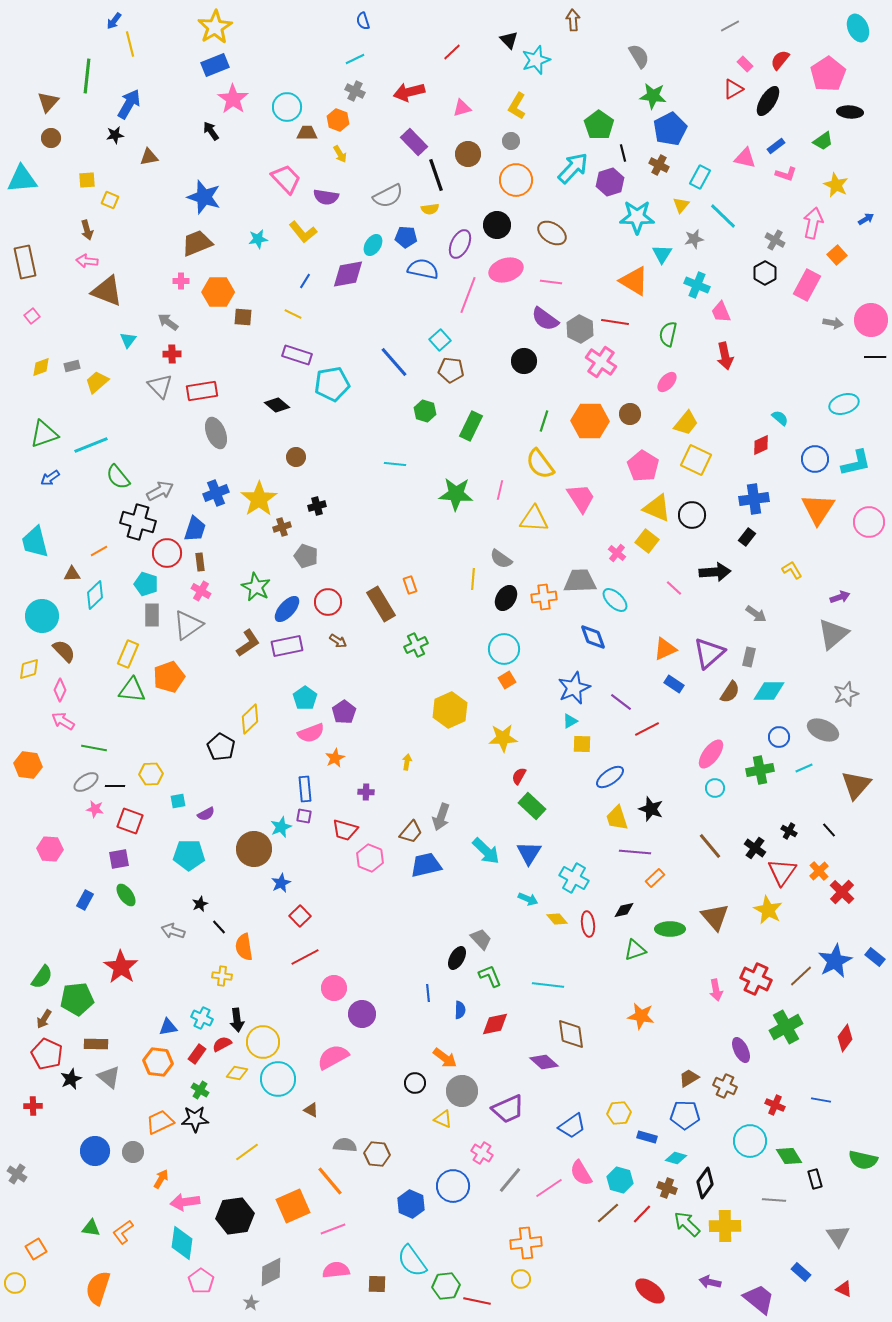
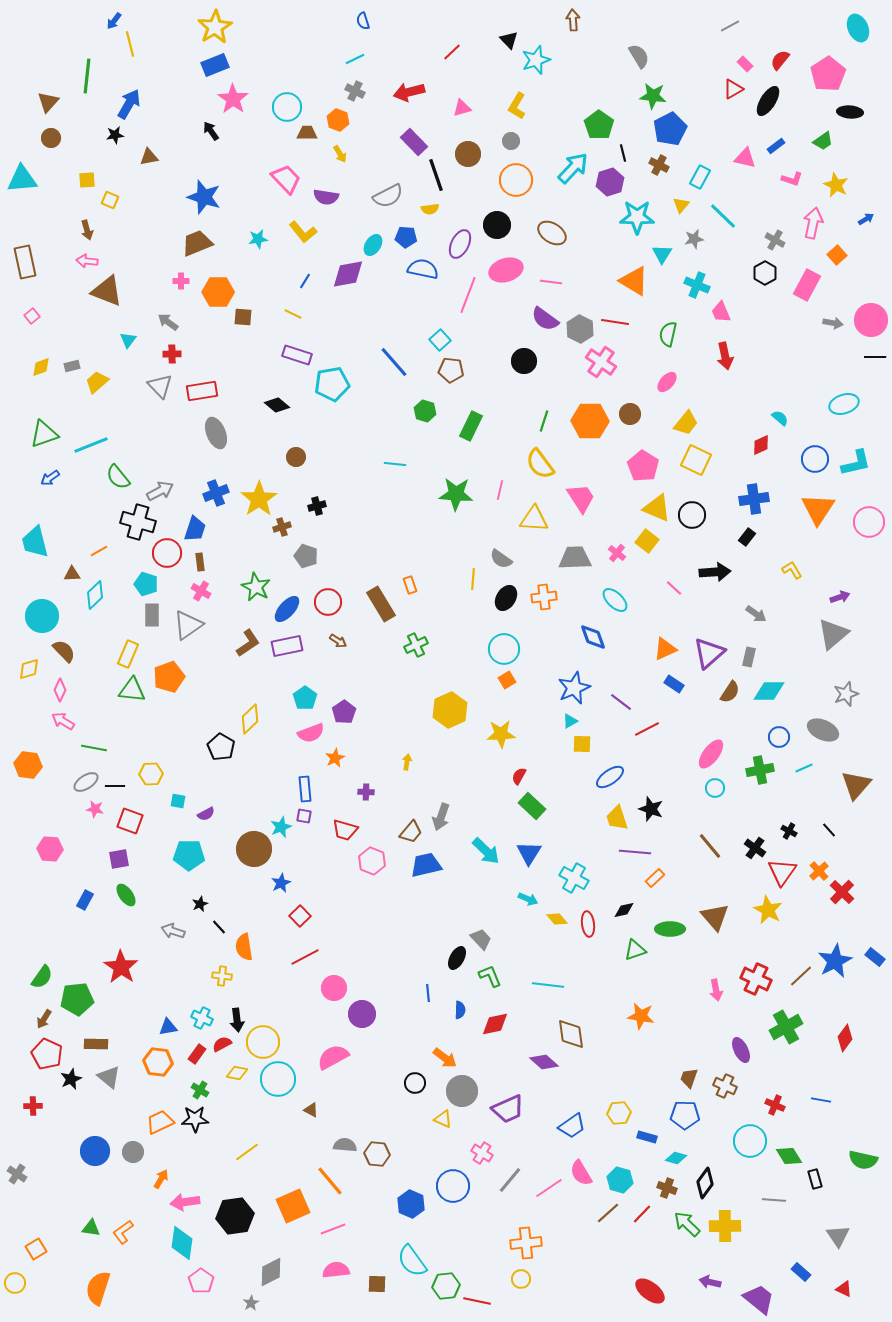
pink L-shape at (786, 174): moved 6 px right, 5 px down
gray trapezoid at (580, 581): moved 5 px left, 23 px up
yellow star at (503, 738): moved 2 px left, 4 px up
cyan square at (178, 801): rotated 21 degrees clockwise
pink hexagon at (370, 858): moved 2 px right, 3 px down
brown trapezoid at (689, 1078): rotated 40 degrees counterclockwise
